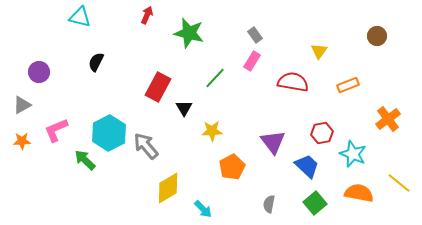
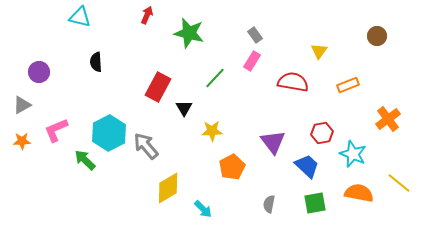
black semicircle: rotated 30 degrees counterclockwise
green square: rotated 30 degrees clockwise
